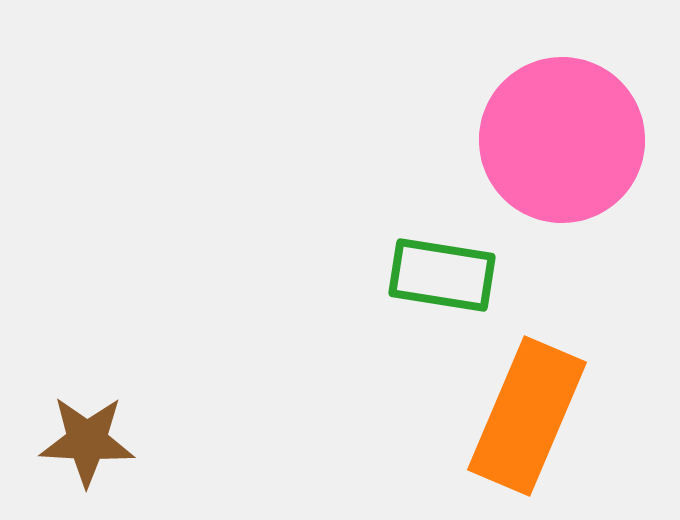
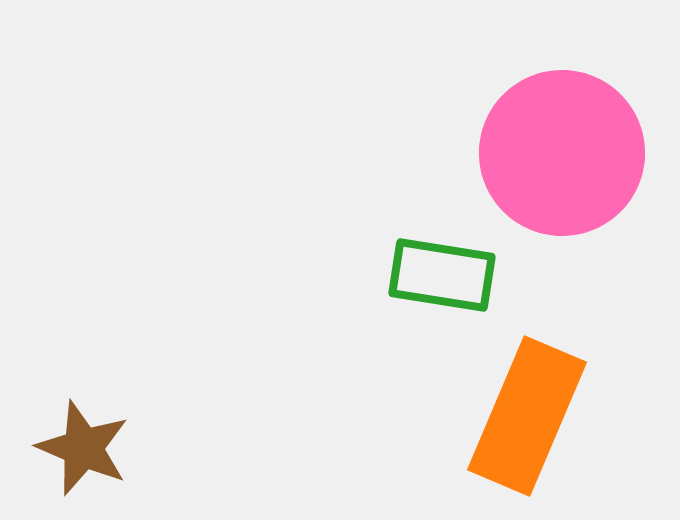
pink circle: moved 13 px down
brown star: moved 4 px left, 7 px down; rotated 20 degrees clockwise
